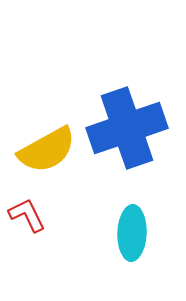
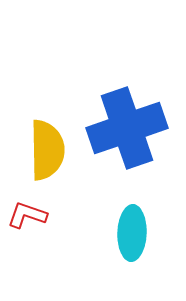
yellow semicircle: rotated 62 degrees counterclockwise
red L-shape: rotated 45 degrees counterclockwise
